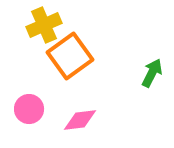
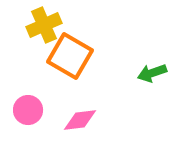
orange square: rotated 24 degrees counterclockwise
green arrow: rotated 136 degrees counterclockwise
pink circle: moved 1 px left, 1 px down
